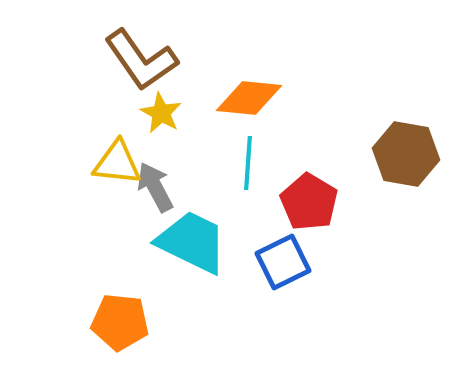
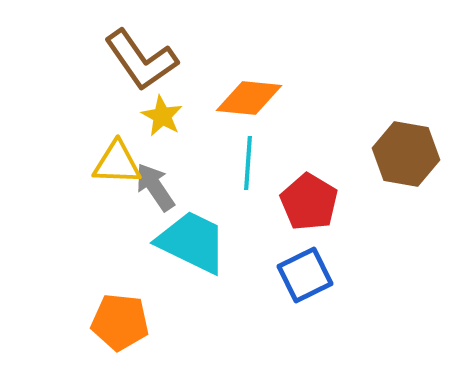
yellow star: moved 1 px right, 3 px down
yellow triangle: rotated 4 degrees counterclockwise
gray arrow: rotated 6 degrees counterclockwise
blue square: moved 22 px right, 13 px down
